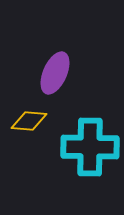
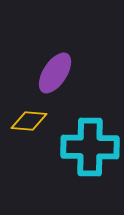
purple ellipse: rotated 9 degrees clockwise
